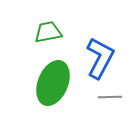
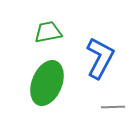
green ellipse: moved 6 px left
gray line: moved 3 px right, 10 px down
